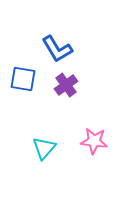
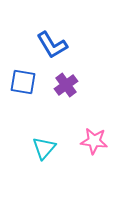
blue L-shape: moved 5 px left, 4 px up
blue square: moved 3 px down
